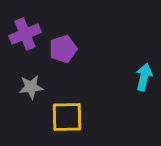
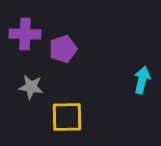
purple cross: rotated 24 degrees clockwise
cyan arrow: moved 2 px left, 3 px down
gray star: rotated 15 degrees clockwise
